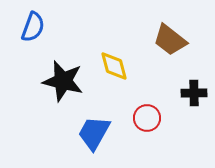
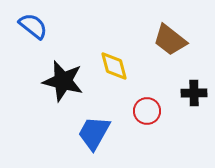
blue semicircle: moved 1 px up; rotated 72 degrees counterclockwise
red circle: moved 7 px up
